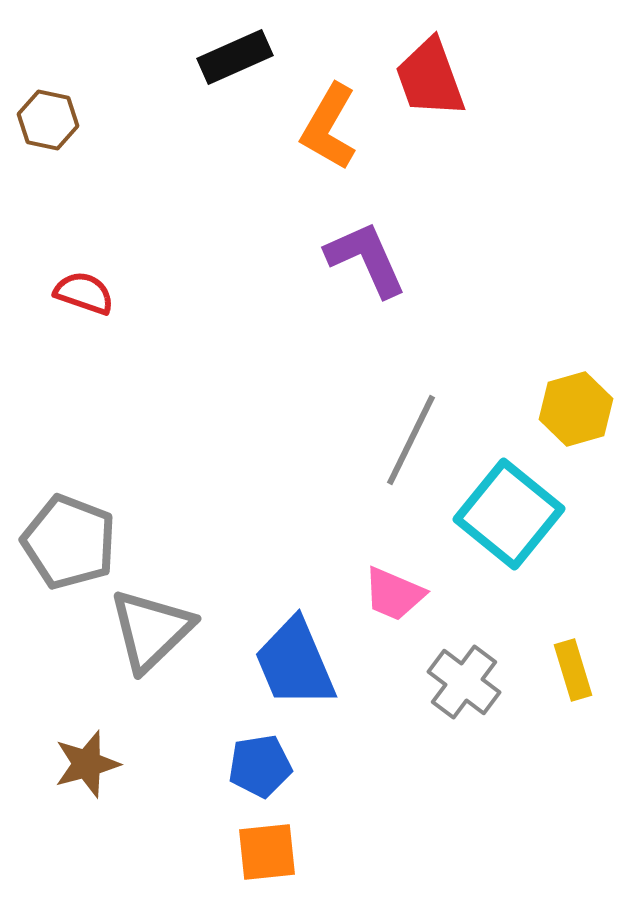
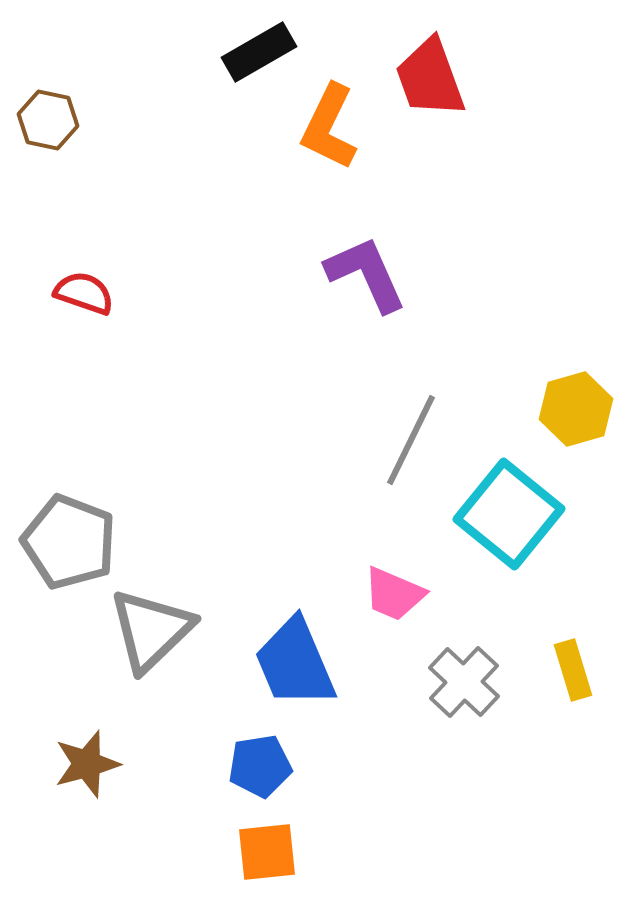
black rectangle: moved 24 px right, 5 px up; rotated 6 degrees counterclockwise
orange L-shape: rotated 4 degrees counterclockwise
purple L-shape: moved 15 px down
gray cross: rotated 6 degrees clockwise
